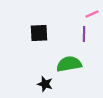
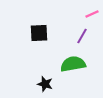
purple line: moved 2 px left, 2 px down; rotated 28 degrees clockwise
green semicircle: moved 4 px right
